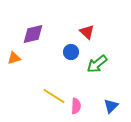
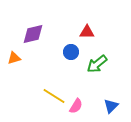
red triangle: rotated 42 degrees counterclockwise
pink semicircle: rotated 28 degrees clockwise
